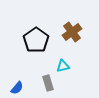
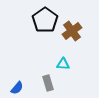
brown cross: moved 1 px up
black pentagon: moved 9 px right, 20 px up
cyan triangle: moved 2 px up; rotated 16 degrees clockwise
